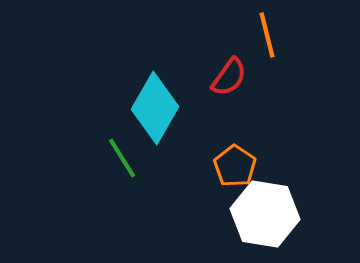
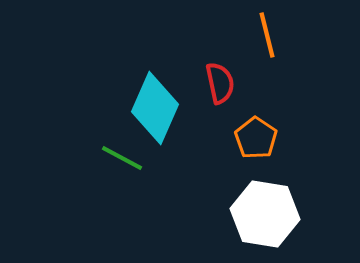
red semicircle: moved 9 px left, 6 px down; rotated 48 degrees counterclockwise
cyan diamond: rotated 6 degrees counterclockwise
green line: rotated 30 degrees counterclockwise
orange pentagon: moved 21 px right, 28 px up
